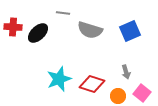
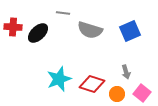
orange circle: moved 1 px left, 2 px up
